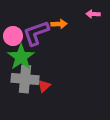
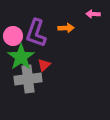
orange arrow: moved 7 px right, 4 px down
purple L-shape: rotated 52 degrees counterclockwise
gray cross: moved 3 px right; rotated 12 degrees counterclockwise
red triangle: moved 21 px up
